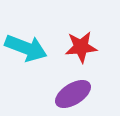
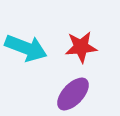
purple ellipse: rotated 15 degrees counterclockwise
